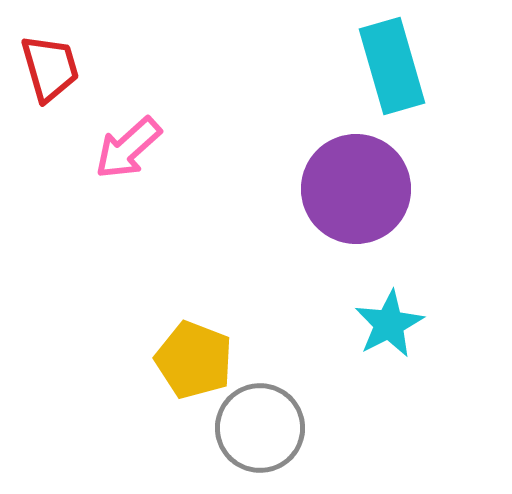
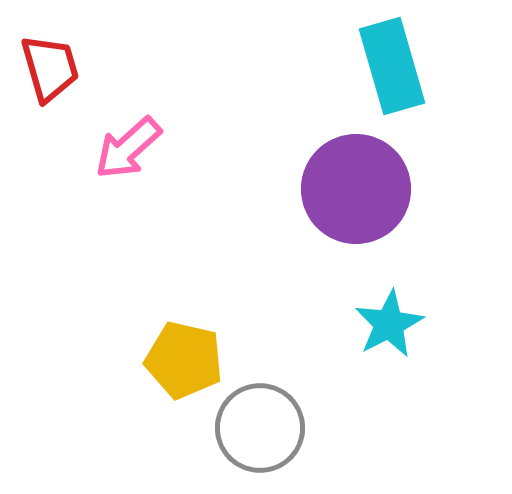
yellow pentagon: moved 10 px left; rotated 8 degrees counterclockwise
